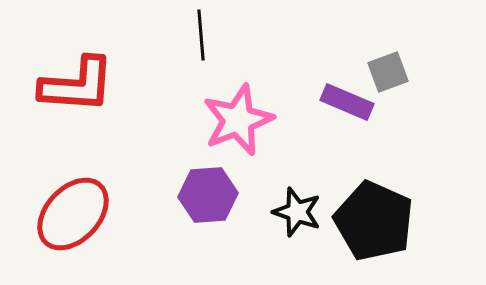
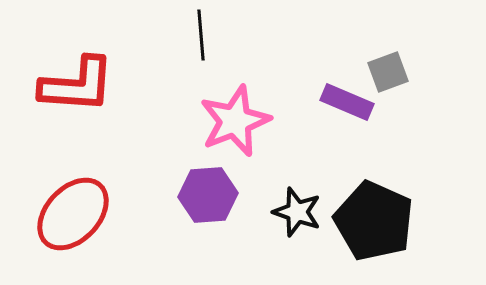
pink star: moved 3 px left, 1 px down
